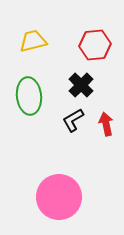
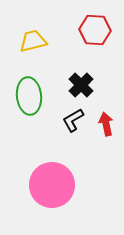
red hexagon: moved 15 px up; rotated 8 degrees clockwise
pink circle: moved 7 px left, 12 px up
